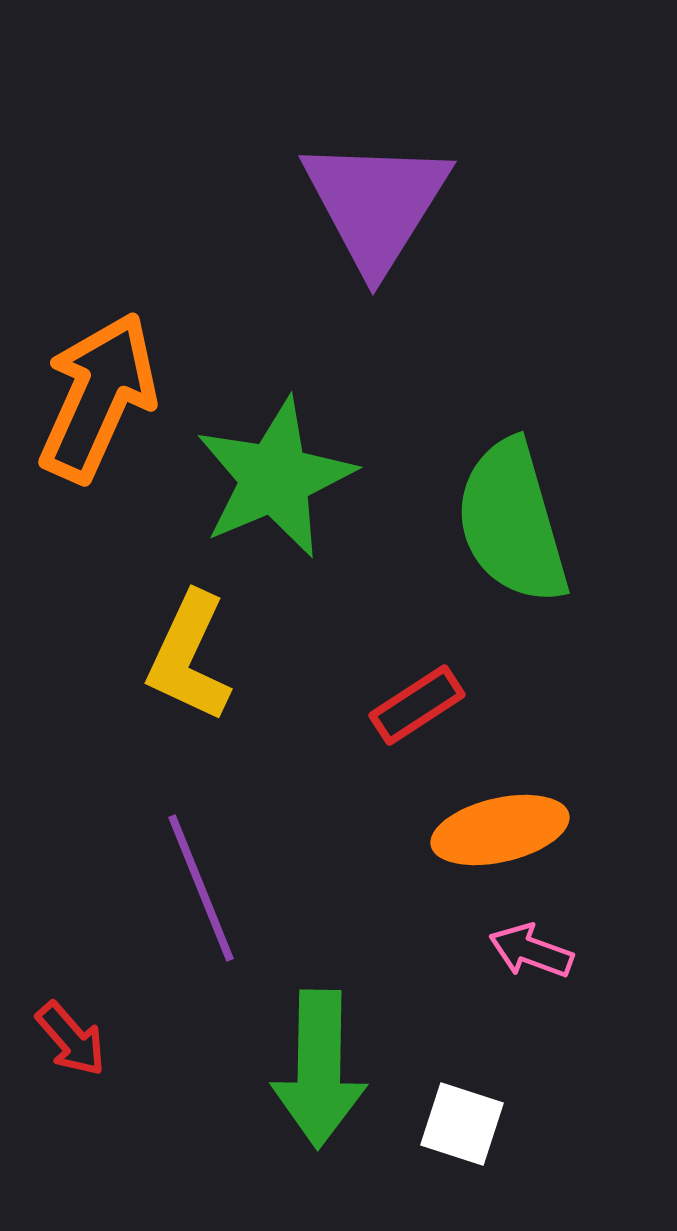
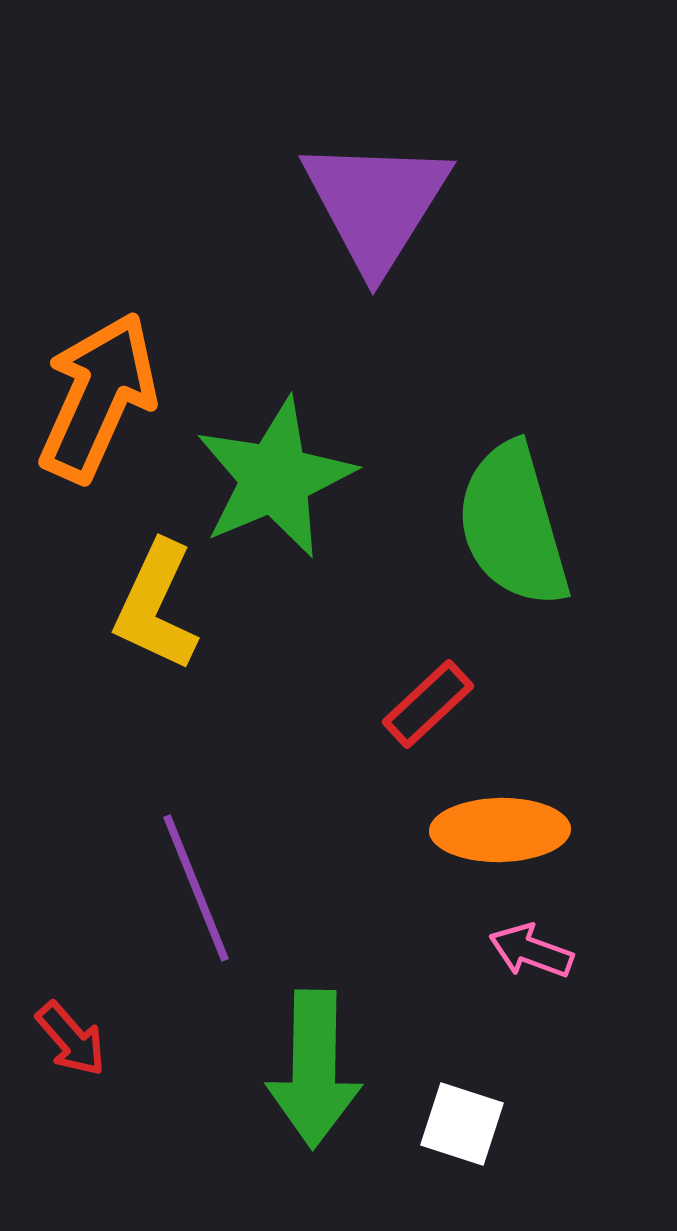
green semicircle: moved 1 px right, 3 px down
yellow L-shape: moved 33 px left, 51 px up
red rectangle: moved 11 px right, 1 px up; rotated 10 degrees counterclockwise
orange ellipse: rotated 12 degrees clockwise
purple line: moved 5 px left
green arrow: moved 5 px left
